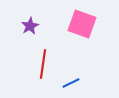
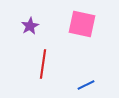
pink square: rotated 8 degrees counterclockwise
blue line: moved 15 px right, 2 px down
